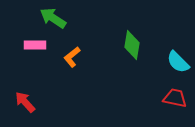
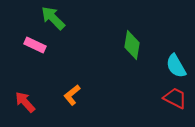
green arrow: rotated 12 degrees clockwise
pink rectangle: rotated 25 degrees clockwise
orange L-shape: moved 38 px down
cyan semicircle: moved 2 px left, 4 px down; rotated 15 degrees clockwise
red trapezoid: rotated 15 degrees clockwise
